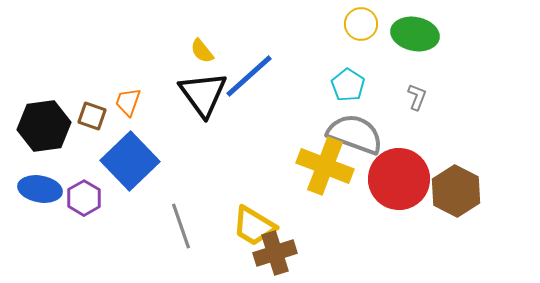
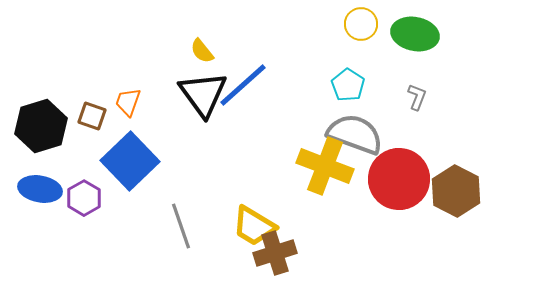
blue line: moved 6 px left, 9 px down
black hexagon: moved 3 px left; rotated 9 degrees counterclockwise
